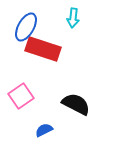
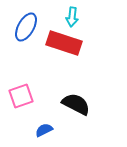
cyan arrow: moved 1 px left, 1 px up
red rectangle: moved 21 px right, 6 px up
pink square: rotated 15 degrees clockwise
